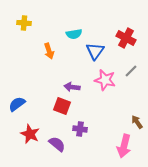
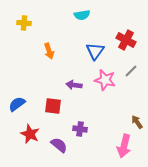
cyan semicircle: moved 8 px right, 19 px up
red cross: moved 2 px down
purple arrow: moved 2 px right, 2 px up
red square: moved 9 px left; rotated 12 degrees counterclockwise
purple semicircle: moved 2 px right, 1 px down
